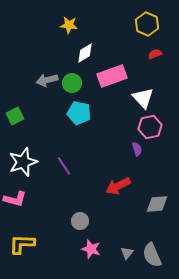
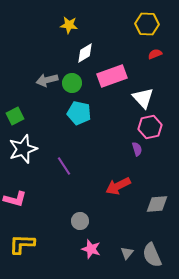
yellow hexagon: rotated 20 degrees counterclockwise
white star: moved 13 px up
